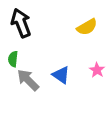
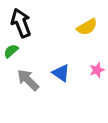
green semicircle: moved 2 px left, 8 px up; rotated 42 degrees clockwise
pink star: rotated 21 degrees clockwise
blue triangle: moved 2 px up
